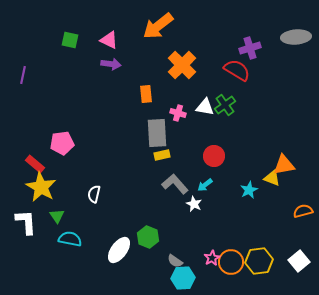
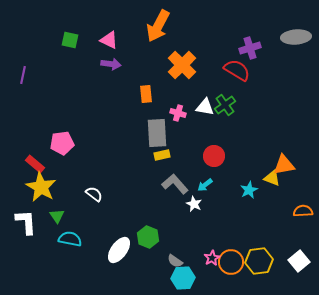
orange arrow: rotated 24 degrees counterclockwise
white semicircle: rotated 114 degrees clockwise
orange semicircle: rotated 12 degrees clockwise
